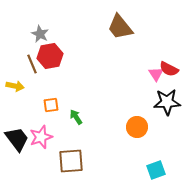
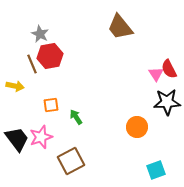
red semicircle: rotated 36 degrees clockwise
brown square: rotated 24 degrees counterclockwise
